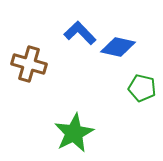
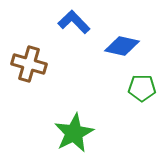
blue L-shape: moved 6 px left, 11 px up
blue diamond: moved 4 px right, 1 px up
green pentagon: rotated 12 degrees counterclockwise
